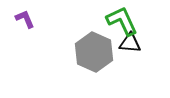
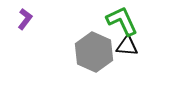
purple L-shape: rotated 60 degrees clockwise
black triangle: moved 3 px left, 3 px down
